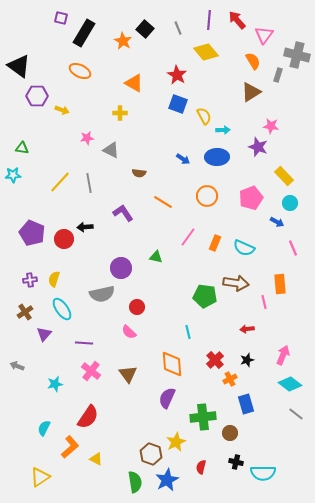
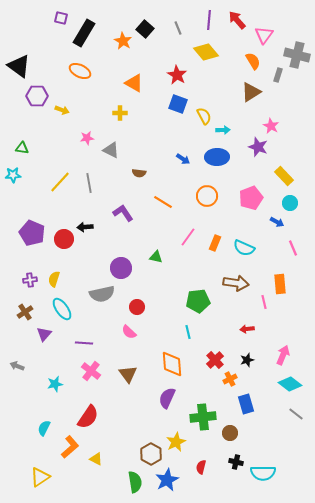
pink star at (271, 126): rotated 21 degrees clockwise
green pentagon at (205, 296): moved 7 px left, 5 px down; rotated 15 degrees counterclockwise
brown hexagon at (151, 454): rotated 10 degrees clockwise
